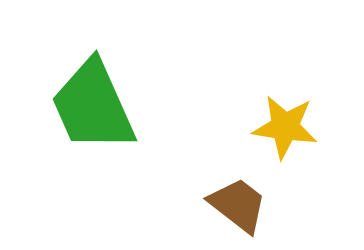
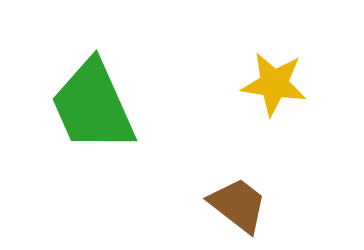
yellow star: moved 11 px left, 43 px up
